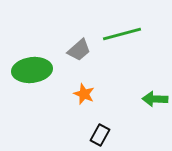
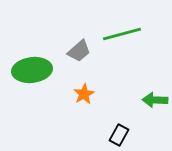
gray trapezoid: moved 1 px down
orange star: rotated 20 degrees clockwise
green arrow: moved 1 px down
black rectangle: moved 19 px right
